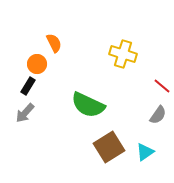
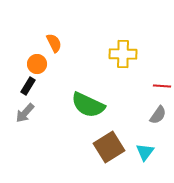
yellow cross: rotated 16 degrees counterclockwise
red line: rotated 36 degrees counterclockwise
cyan triangle: rotated 18 degrees counterclockwise
